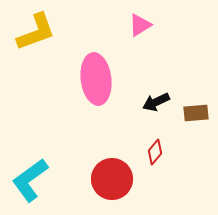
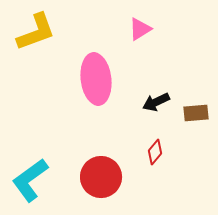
pink triangle: moved 4 px down
red circle: moved 11 px left, 2 px up
